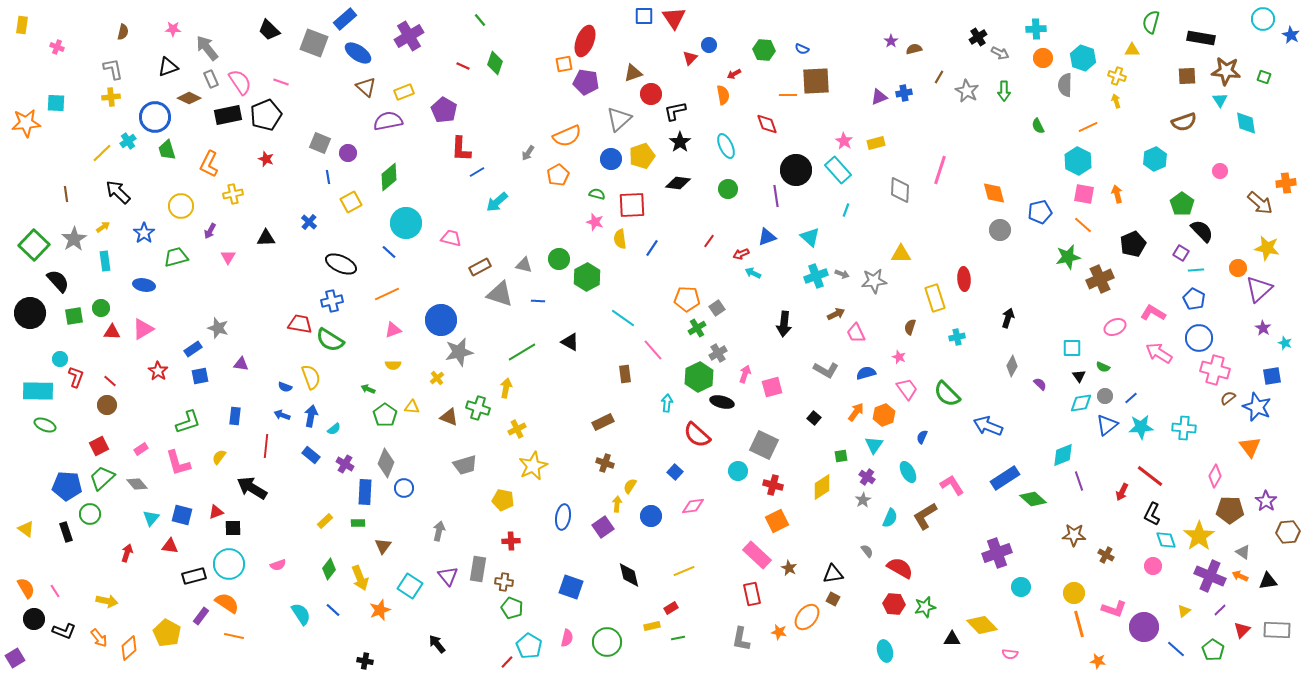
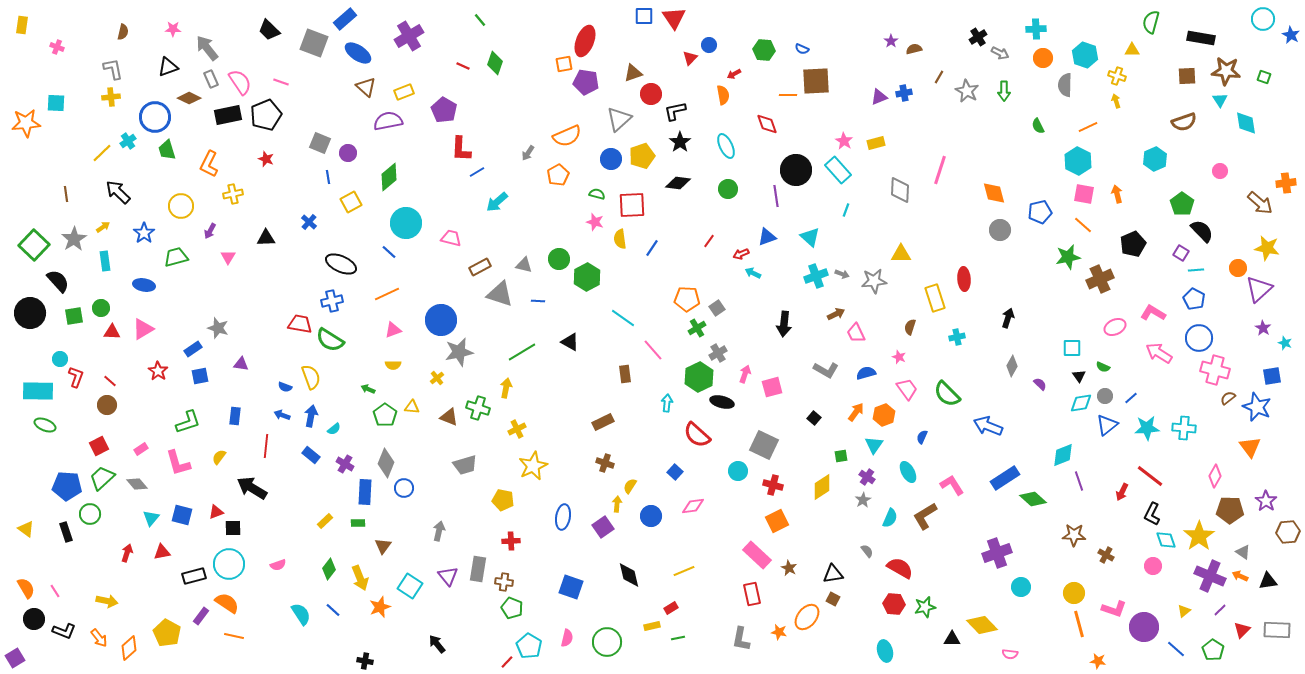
cyan hexagon at (1083, 58): moved 2 px right, 3 px up
cyan star at (1141, 427): moved 6 px right, 1 px down
red triangle at (170, 546): moved 8 px left, 6 px down; rotated 18 degrees counterclockwise
orange star at (380, 610): moved 3 px up
